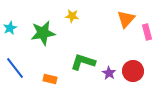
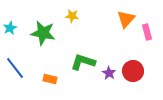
green star: rotated 20 degrees clockwise
